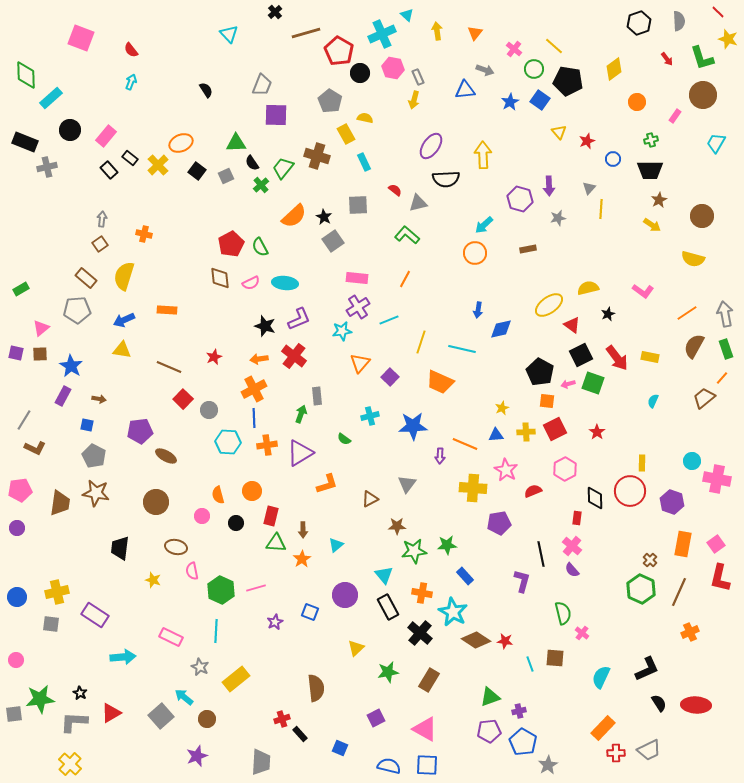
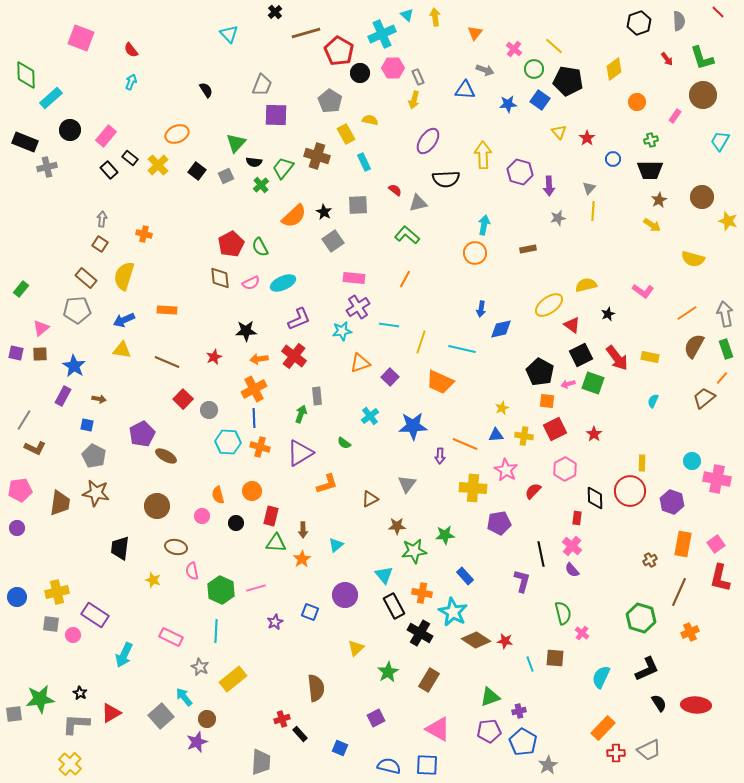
yellow arrow at (437, 31): moved 2 px left, 14 px up
yellow star at (728, 39): moved 182 px down
pink hexagon at (393, 68): rotated 10 degrees counterclockwise
blue triangle at (465, 90): rotated 10 degrees clockwise
blue star at (510, 102): moved 2 px left, 2 px down; rotated 24 degrees clockwise
yellow semicircle at (365, 118): moved 5 px right, 2 px down
red star at (587, 141): moved 3 px up; rotated 14 degrees counterclockwise
orange ellipse at (181, 143): moved 4 px left, 9 px up
green triangle at (236, 143): rotated 45 degrees counterclockwise
cyan trapezoid at (716, 143): moved 4 px right, 2 px up
purple ellipse at (431, 146): moved 3 px left, 5 px up
black semicircle at (252, 163): moved 2 px right, 1 px up; rotated 49 degrees counterclockwise
purple hexagon at (520, 199): moved 27 px up
yellow line at (601, 209): moved 8 px left, 2 px down
brown circle at (702, 216): moved 19 px up
black star at (324, 217): moved 5 px up
cyan arrow at (484, 225): rotated 144 degrees clockwise
brown square at (100, 244): rotated 21 degrees counterclockwise
pink rectangle at (357, 278): moved 3 px left
cyan ellipse at (285, 283): moved 2 px left; rotated 30 degrees counterclockwise
yellow semicircle at (588, 288): moved 2 px left, 3 px up
green rectangle at (21, 289): rotated 21 degrees counterclockwise
blue arrow at (478, 310): moved 3 px right, 1 px up
cyan line at (389, 320): moved 5 px down; rotated 30 degrees clockwise
black star at (265, 326): moved 19 px left, 5 px down; rotated 20 degrees counterclockwise
orange triangle at (360, 363): rotated 30 degrees clockwise
blue star at (71, 366): moved 3 px right
brown line at (169, 367): moved 2 px left, 5 px up
cyan cross at (370, 416): rotated 24 degrees counterclockwise
purple pentagon at (140, 431): moved 2 px right, 3 px down; rotated 20 degrees counterclockwise
yellow cross at (526, 432): moved 2 px left, 4 px down; rotated 12 degrees clockwise
red star at (597, 432): moved 3 px left, 2 px down
green semicircle at (344, 439): moved 4 px down
orange cross at (267, 445): moved 7 px left, 2 px down; rotated 24 degrees clockwise
red semicircle at (533, 491): rotated 24 degrees counterclockwise
brown circle at (156, 502): moved 1 px right, 4 px down
green star at (447, 545): moved 2 px left, 10 px up
brown cross at (650, 560): rotated 16 degrees clockwise
green hexagon at (641, 589): moved 29 px down; rotated 8 degrees counterclockwise
black rectangle at (388, 607): moved 6 px right, 1 px up
black cross at (420, 633): rotated 10 degrees counterclockwise
cyan arrow at (123, 657): moved 1 px right, 2 px up; rotated 120 degrees clockwise
pink circle at (16, 660): moved 57 px right, 25 px up
green star at (388, 672): rotated 20 degrees counterclockwise
yellow rectangle at (236, 679): moved 3 px left
cyan arrow at (184, 697): rotated 12 degrees clockwise
gray L-shape at (74, 722): moved 2 px right, 2 px down
pink triangle at (425, 729): moved 13 px right
purple star at (197, 756): moved 14 px up
